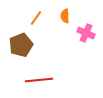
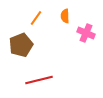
red line: rotated 8 degrees counterclockwise
